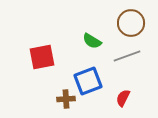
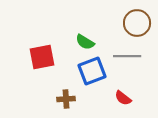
brown circle: moved 6 px right
green semicircle: moved 7 px left, 1 px down
gray line: rotated 20 degrees clockwise
blue square: moved 4 px right, 10 px up
red semicircle: rotated 78 degrees counterclockwise
